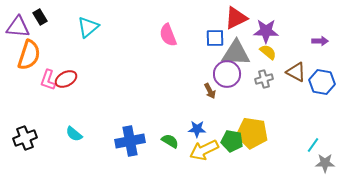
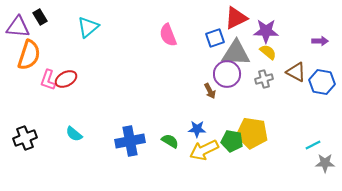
blue square: rotated 18 degrees counterclockwise
cyan line: rotated 28 degrees clockwise
